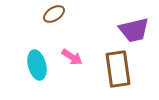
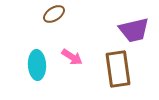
cyan ellipse: rotated 12 degrees clockwise
